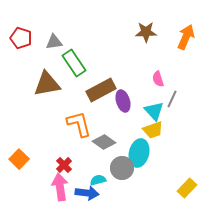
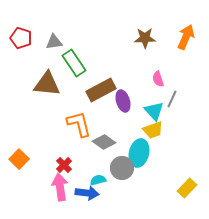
brown star: moved 1 px left, 6 px down
brown triangle: rotated 16 degrees clockwise
